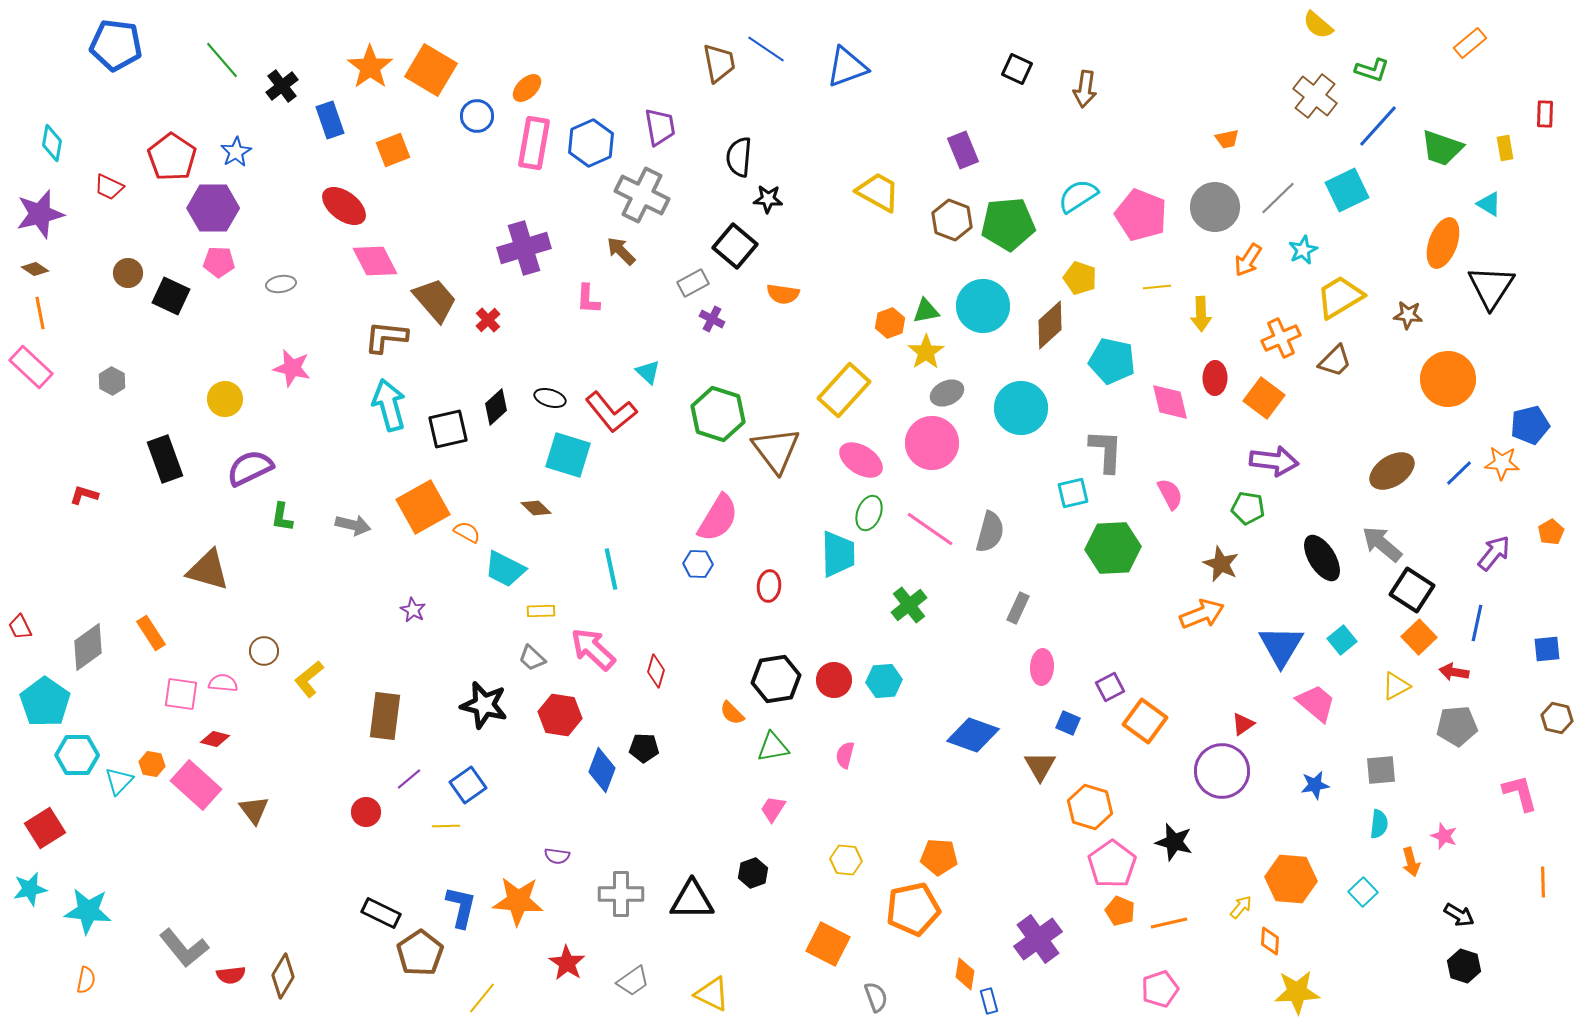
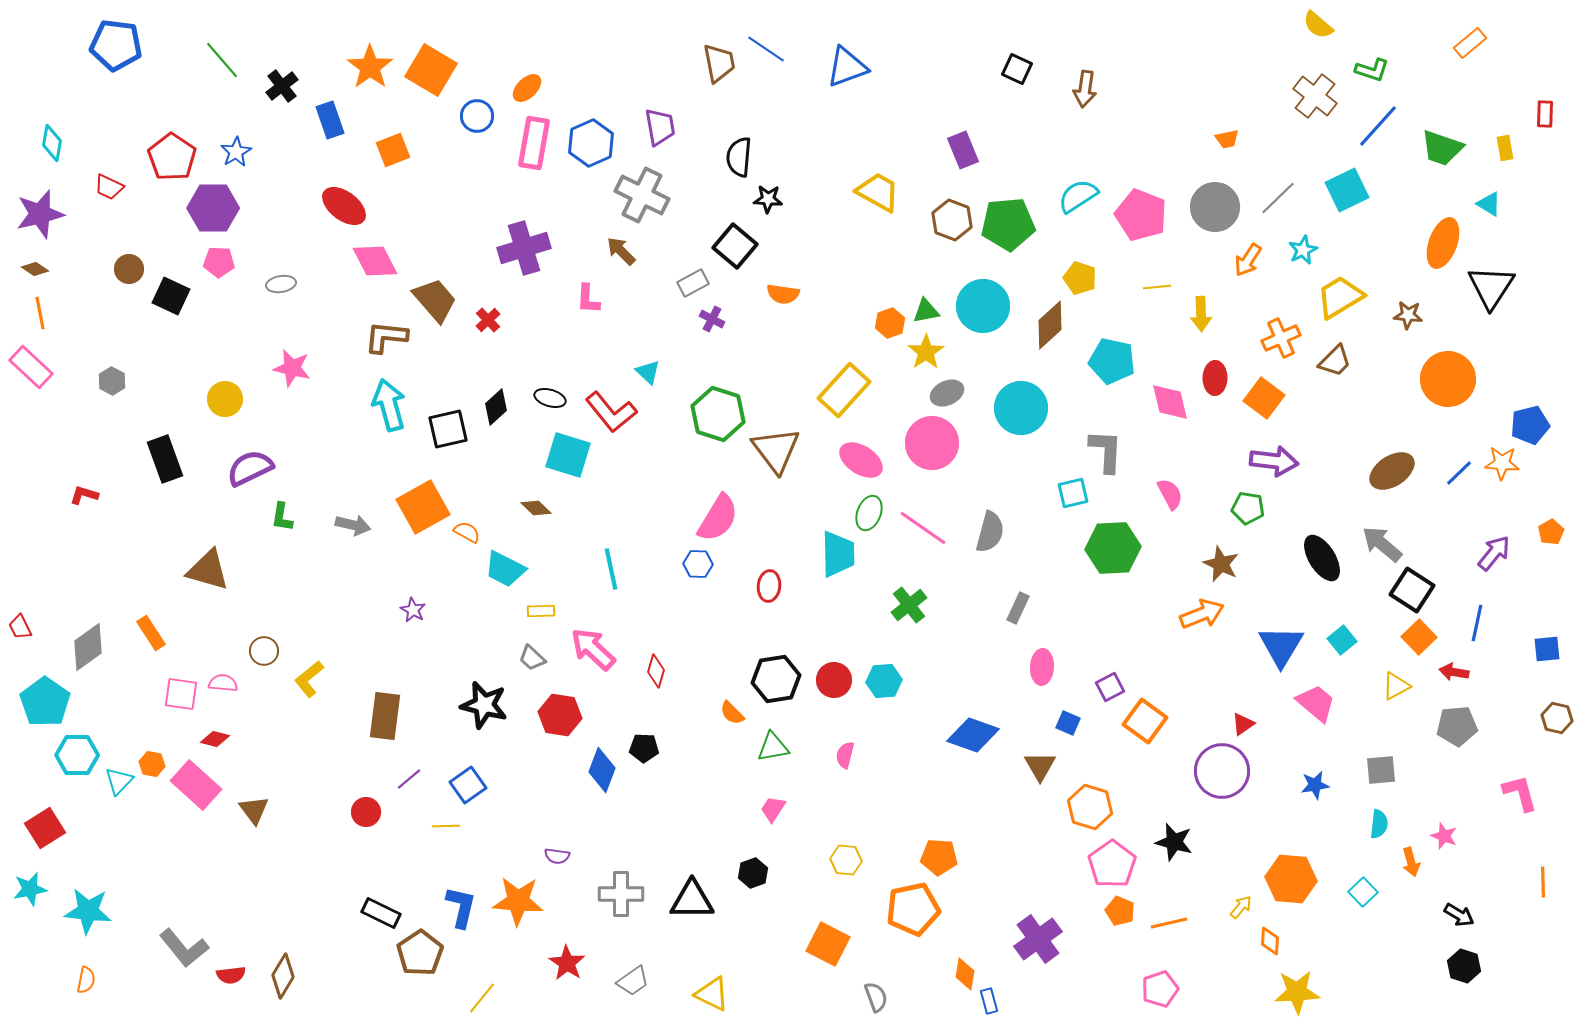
brown circle at (128, 273): moved 1 px right, 4 px up
pink line at (930, 529): moved 7 px left, 1 px up
